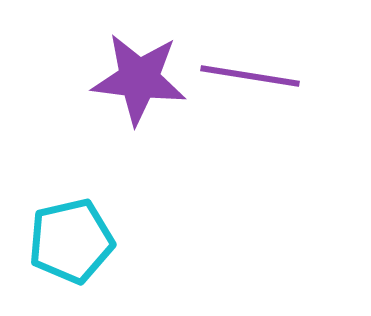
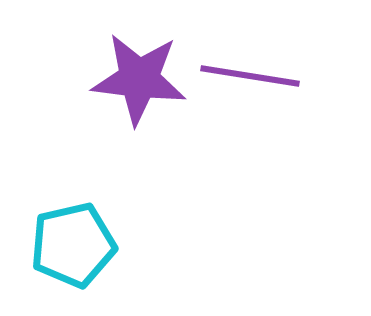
cyan pentagon: moved 2 px right, 4 px down
